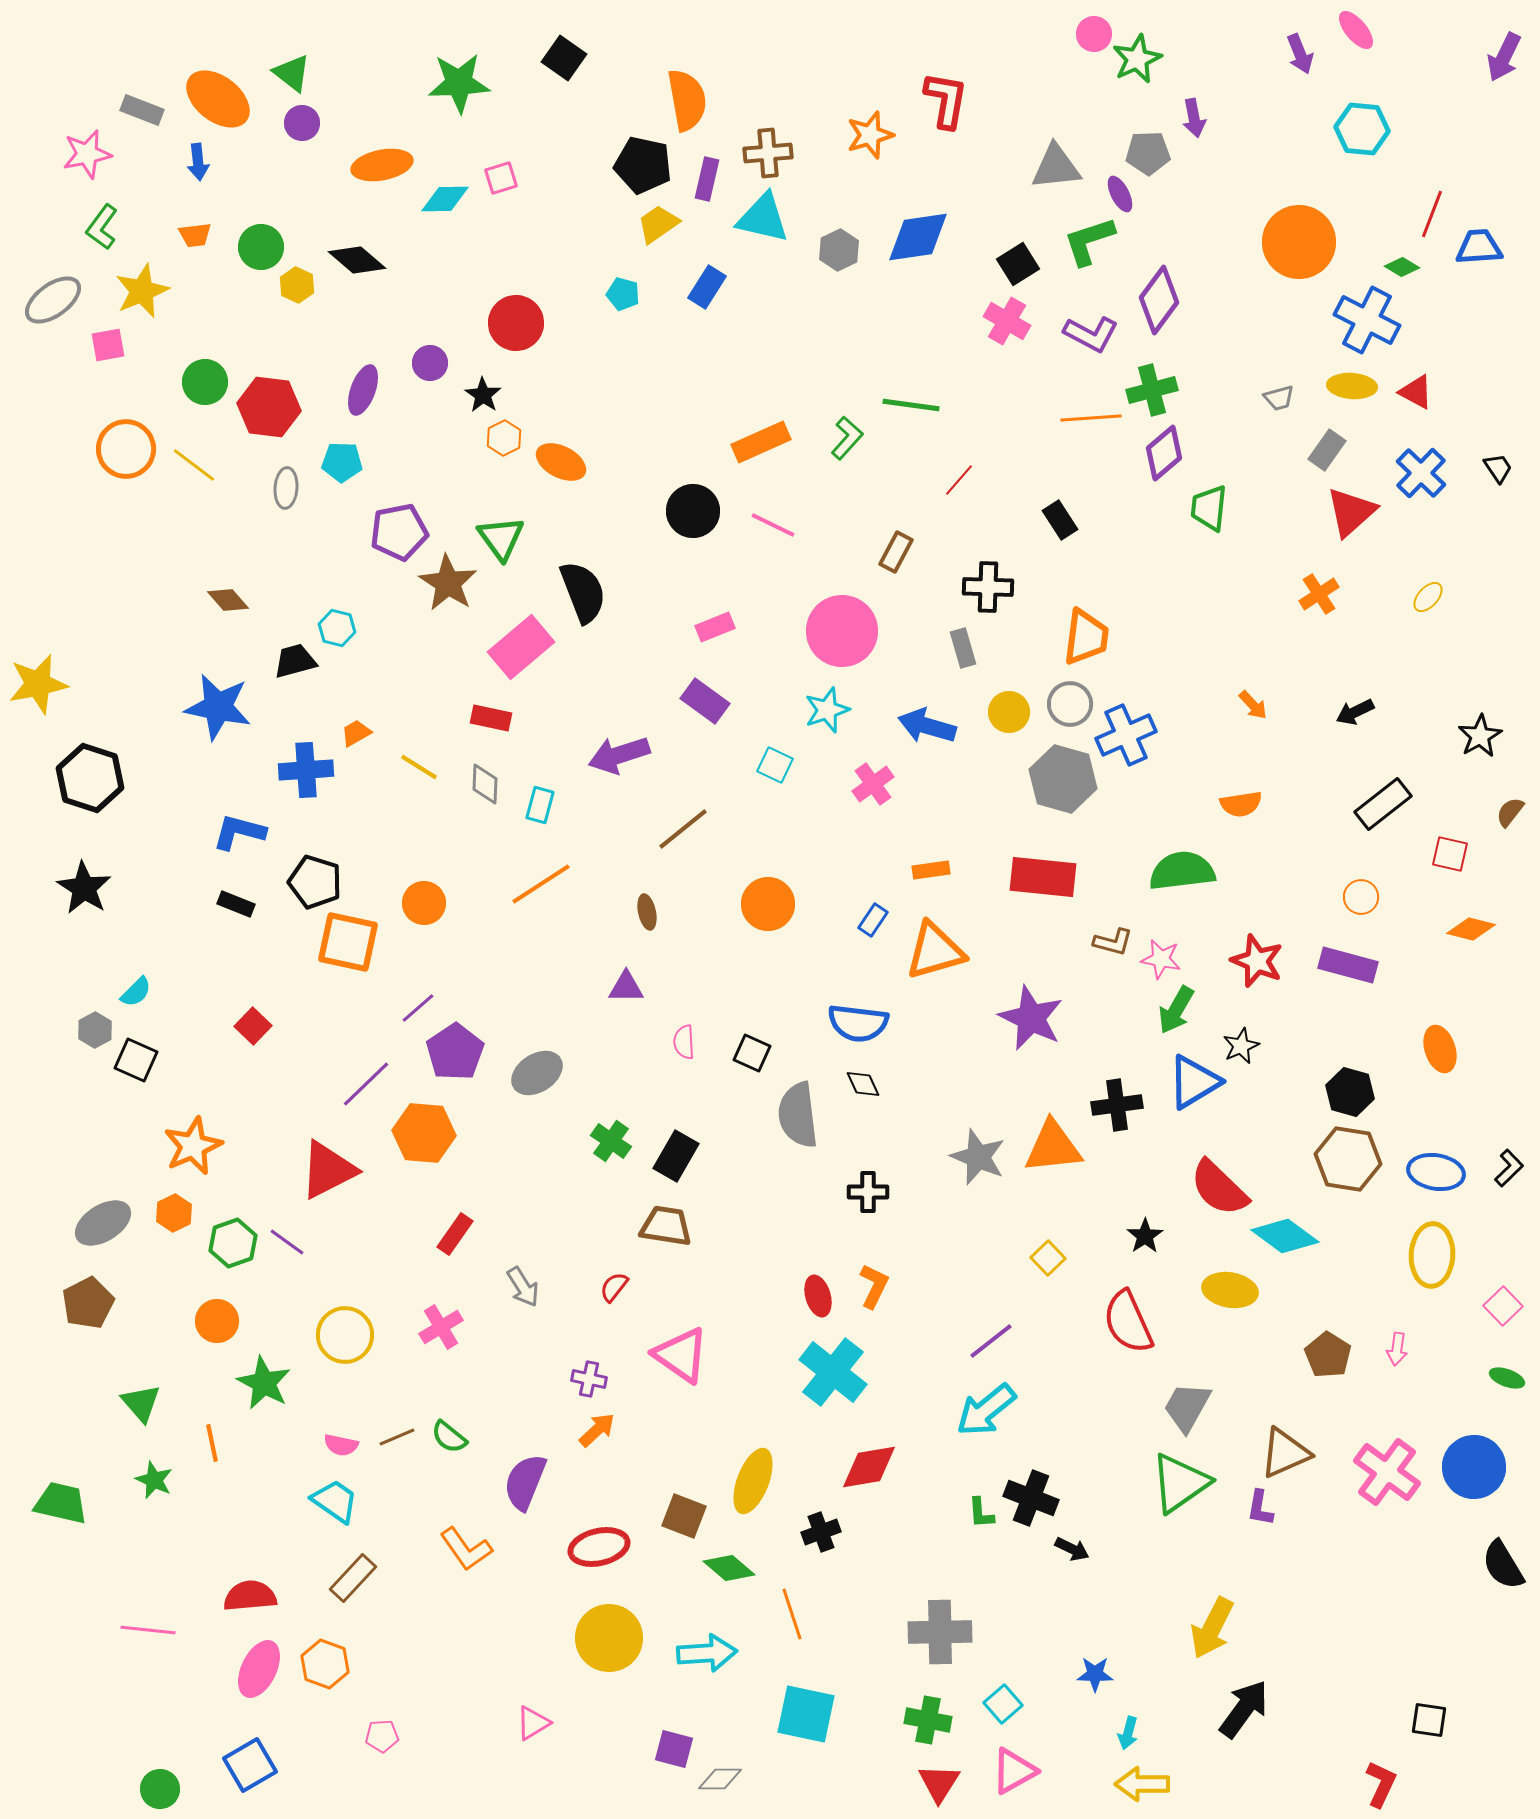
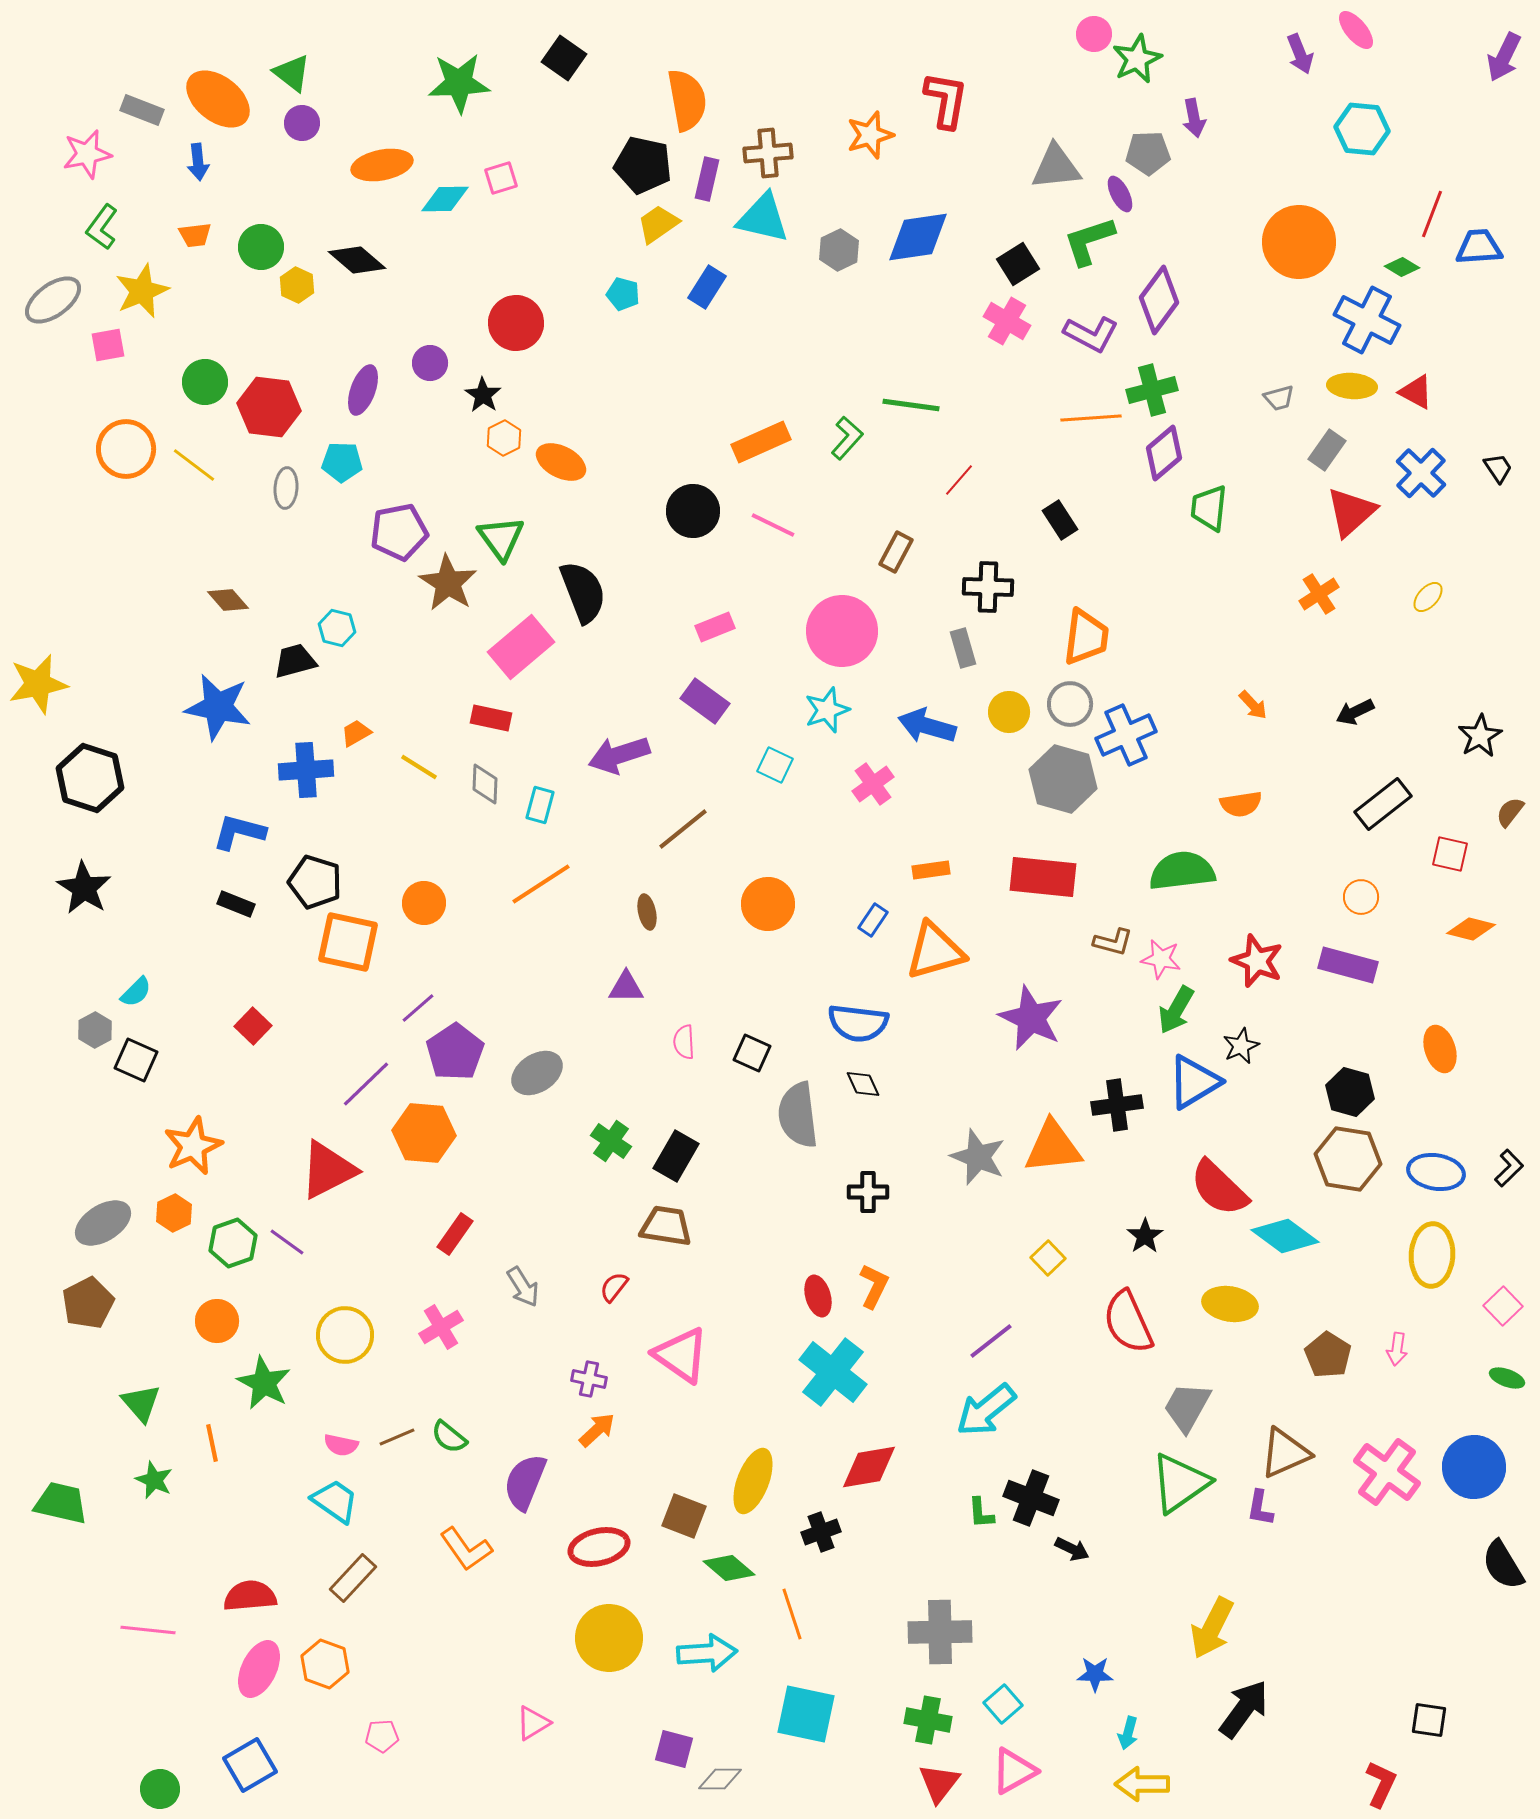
yellow ellipse at (1230, 1290): moved 14 px down
red triangle at (939, 1783): rotated 6 degrees clockwise
